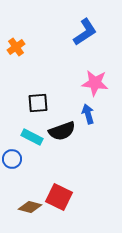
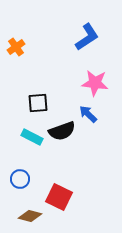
blue L-shape: moved 2 px right, 5 px down
blue arrow: rotated 30 degrees counterclockwise
blue circle: moved 8 px right, 20 px down
brown diamond: moved 9 px down
